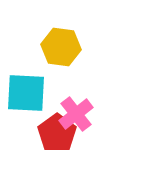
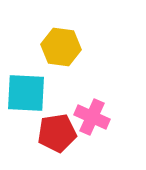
pink cross: moved 16 px right, 3 px down; rotated 28 degrees counterclockwise
red pentagon: rotated 27 degrees clockwise
